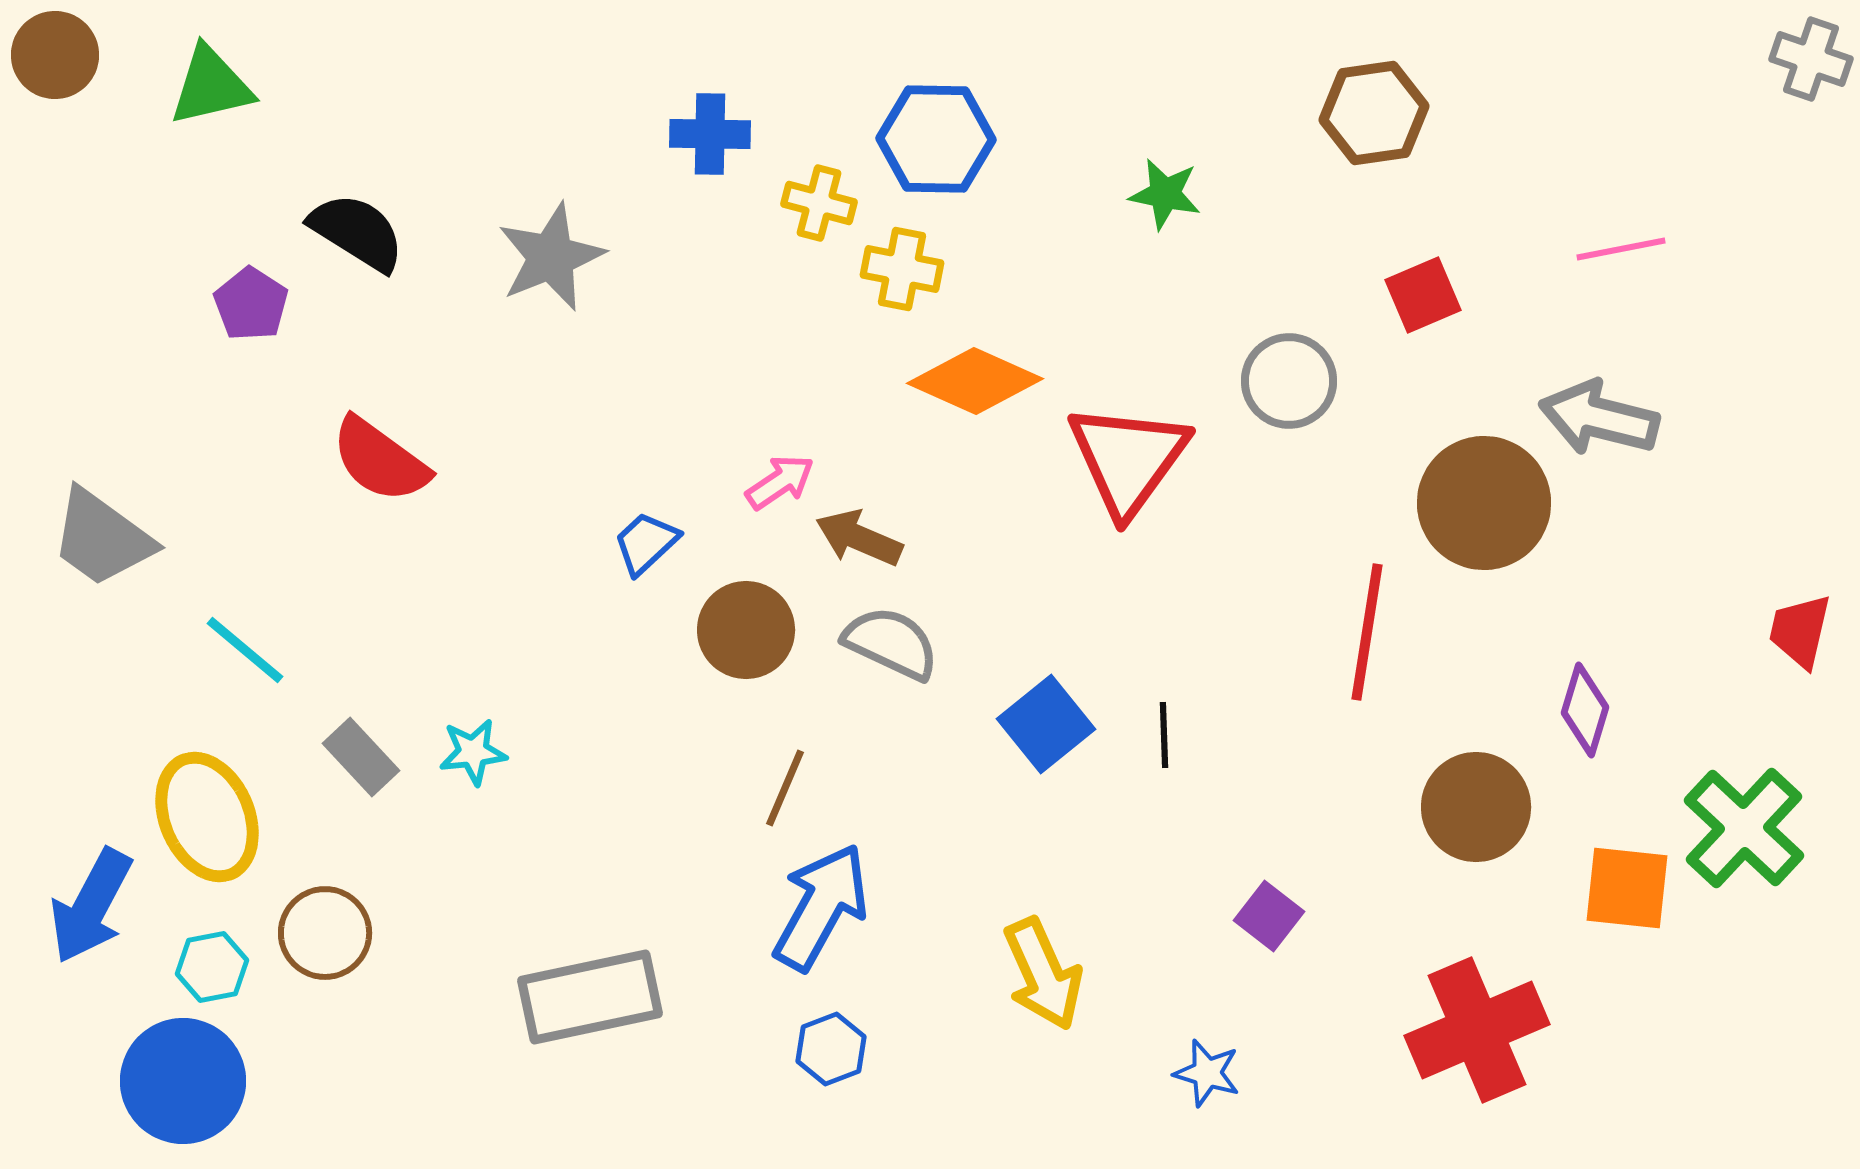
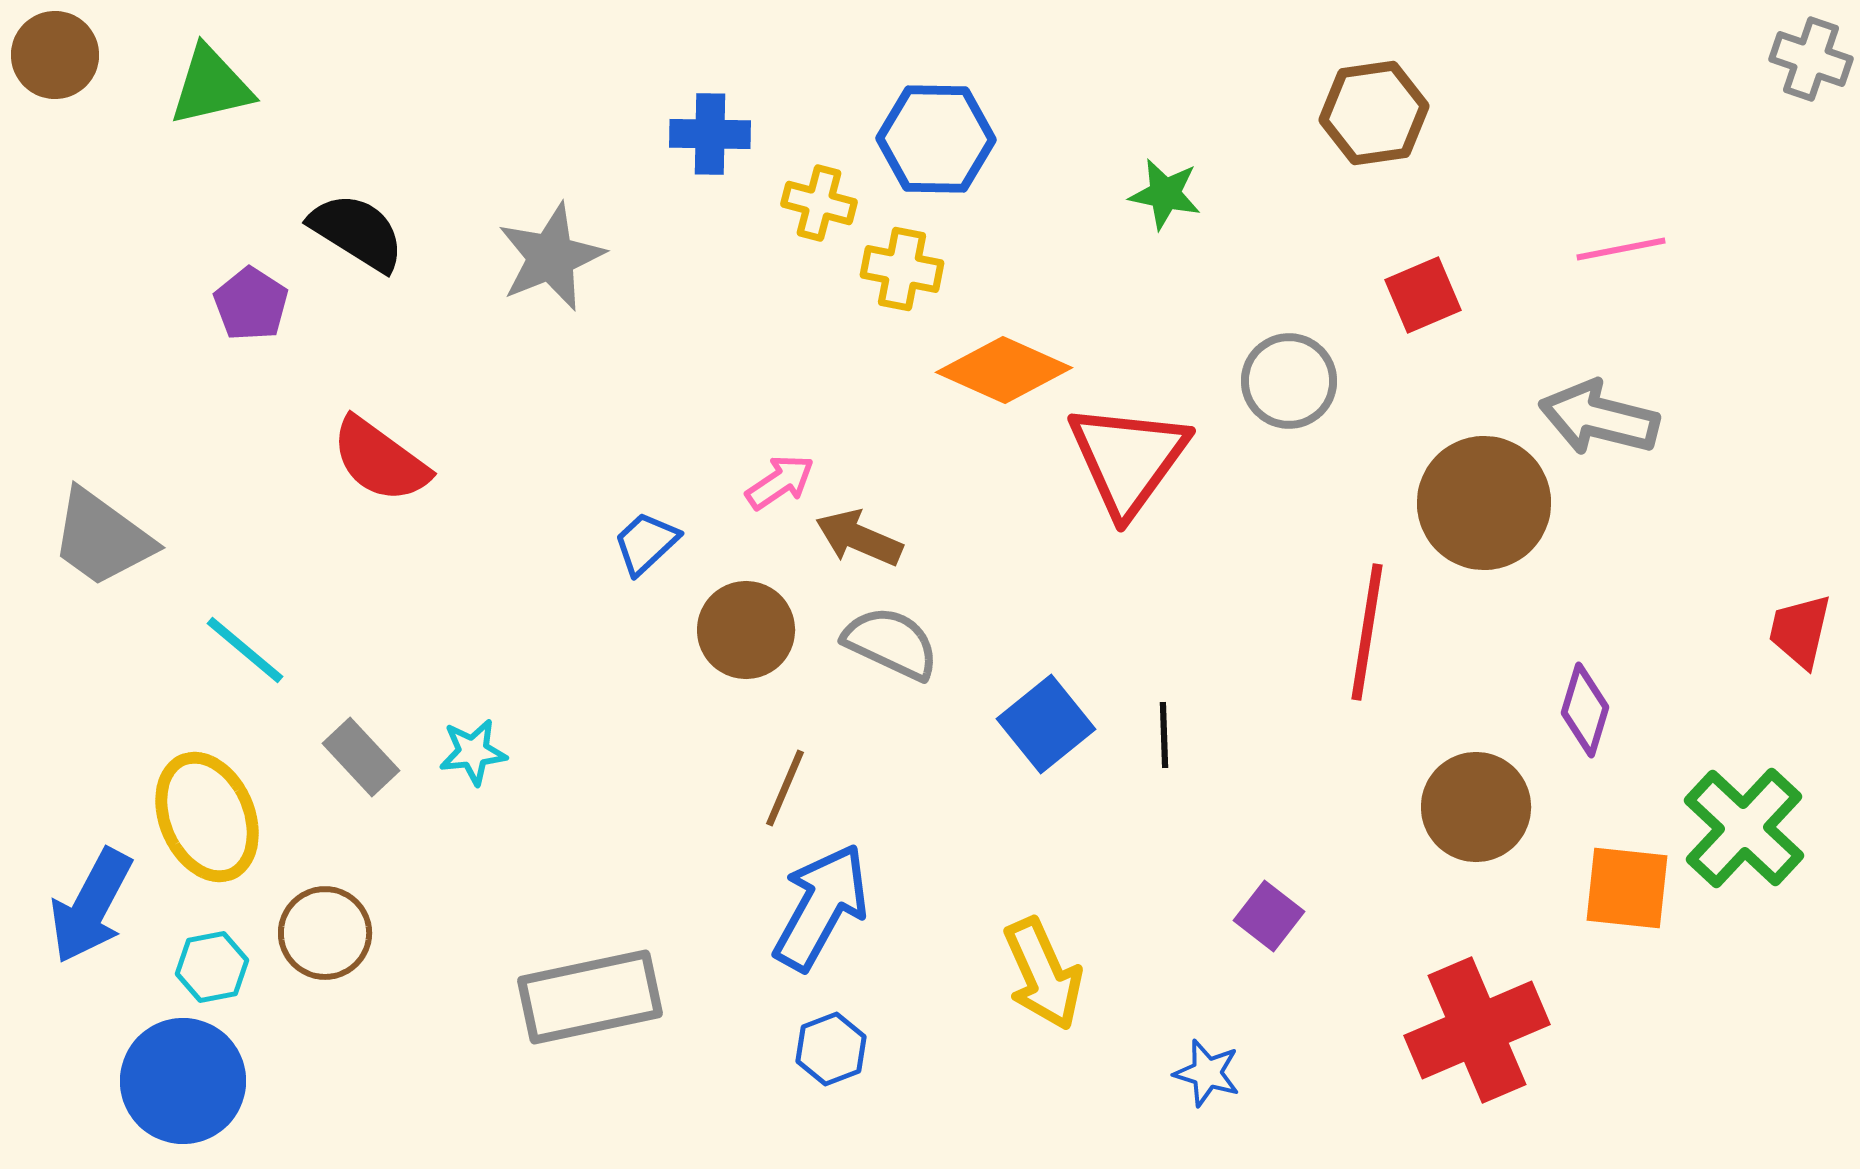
orange diamond at (975, 381): moved 29 px right, 11 px up
